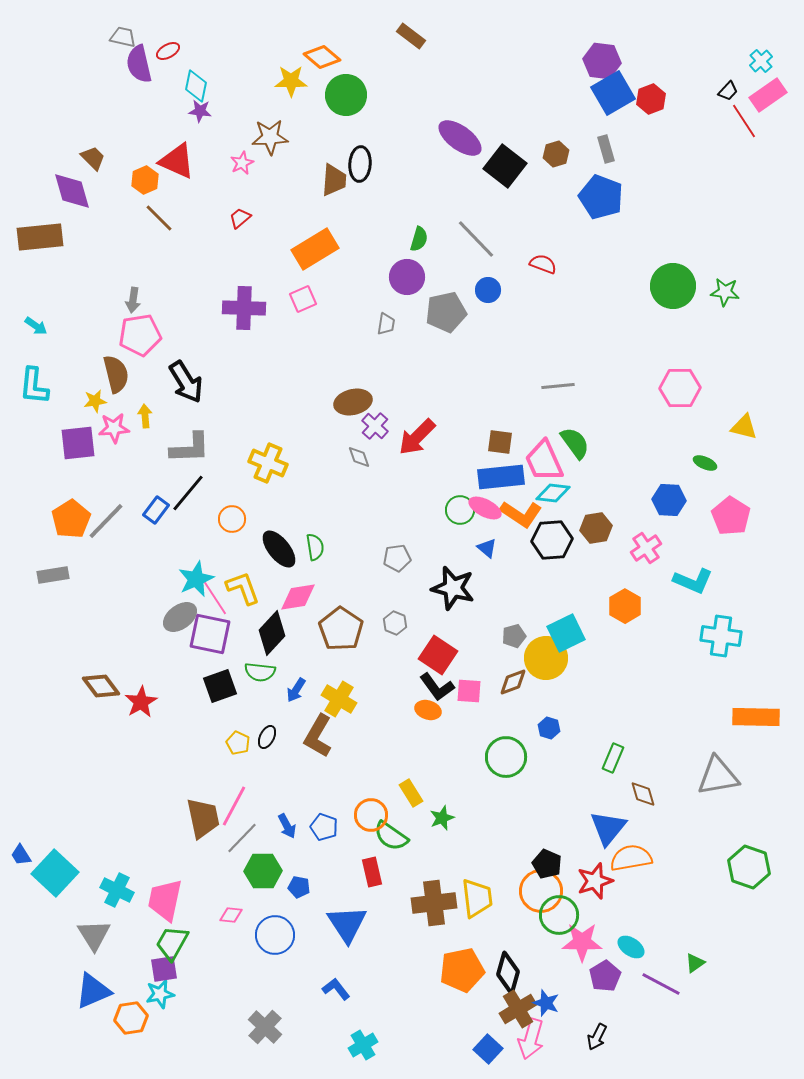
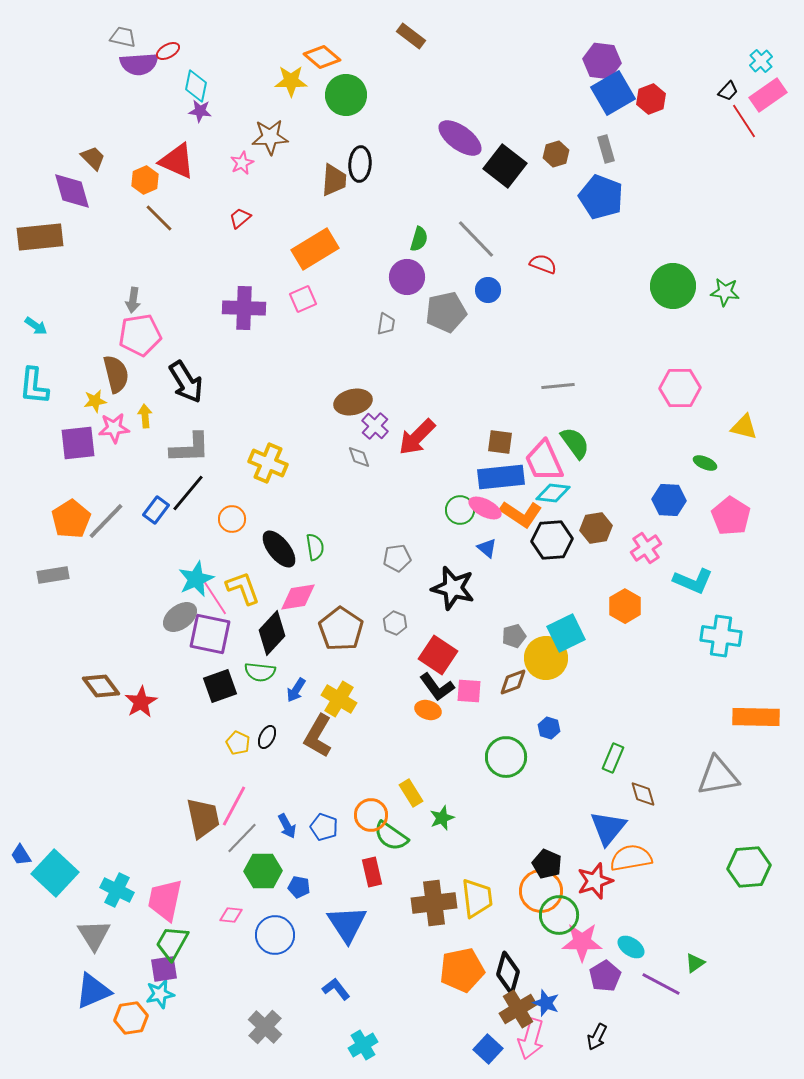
purple semicircle at (139, 64): rotated 81 degrees counterclockwise
green hexagon at (749, 867): rotated 24 degrees counterclockwise
